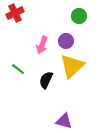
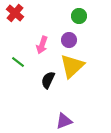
red cross: rotated 24 degrees counterclockwise
purple circle: moved 3 px right, 1 px up
green line: moved 7 px up
black semicircle: moved 2 px right
purple triangle: rotated 36 degrees counterclockwise
